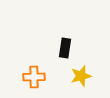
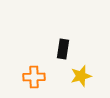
black rectangle: moved 2 px left, 1 px down
